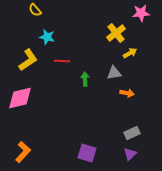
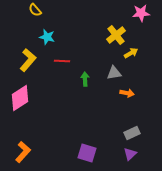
yellow cross: moved 2 px down
yellow arrow: moved 1 px right
yellow L-shape: rotated 15 degrees counterclockwise
pink diamond: rotated 20 degrees counterclockwise
